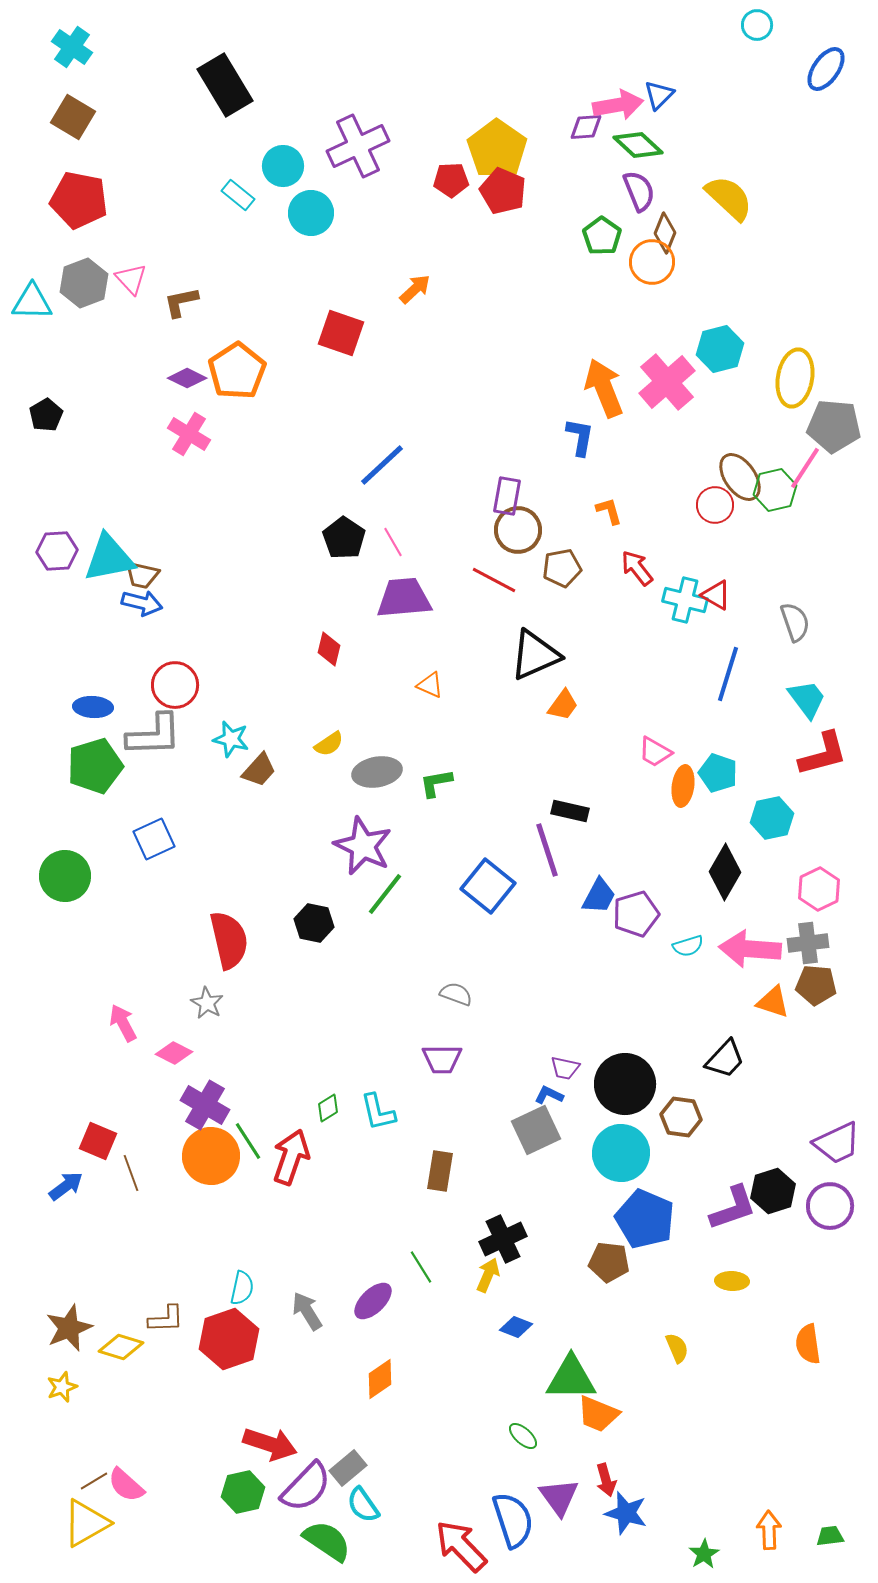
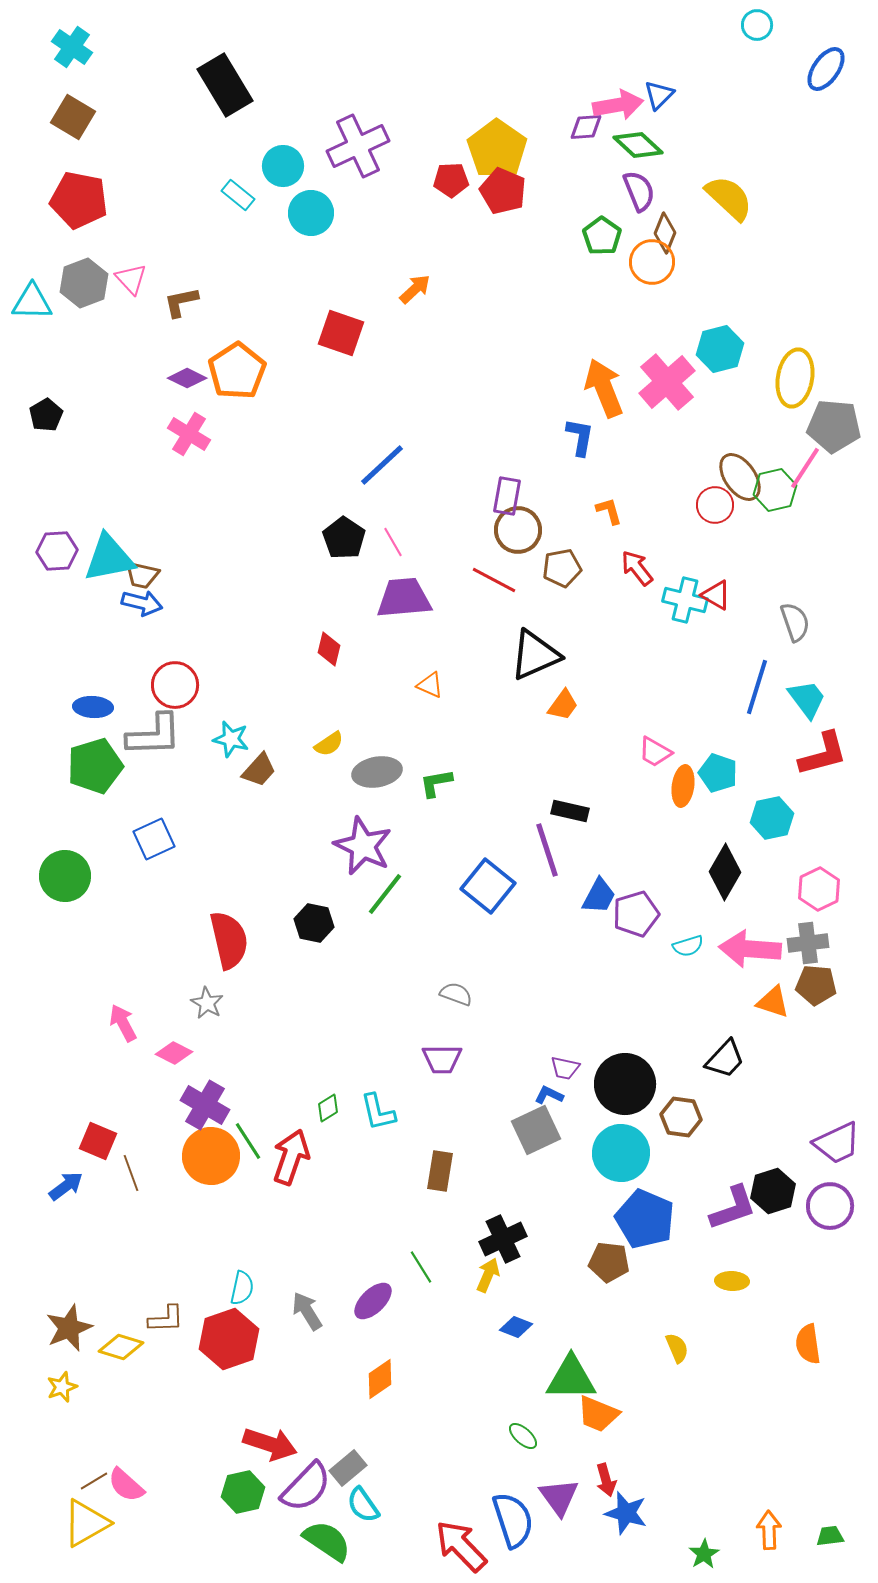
blue line at (728, 674): moved 29 px right, 13 px down
